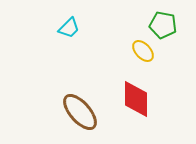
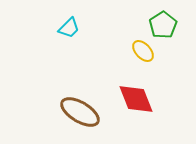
green pentagon: rotated 28 degrees clockwise
red diamond: rotated 21 degrees counterclockwise
brown ellipse: rotated 18 degrees counterclockwise
